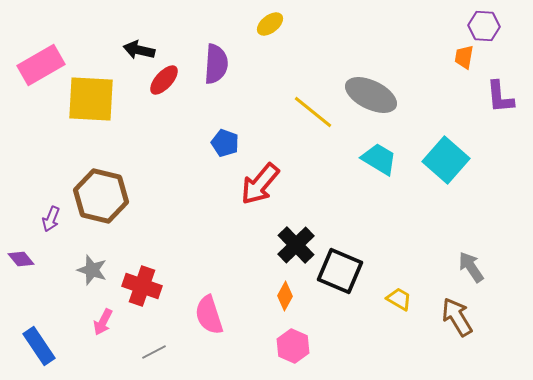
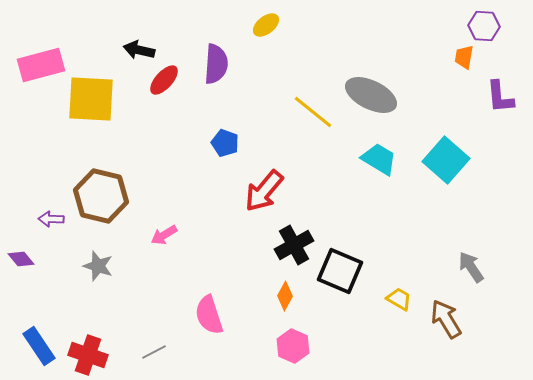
yellow ellipse: moved 4 px left, 1 px down
pink rectangle: rotated 15 degrees clockwise
red arrow: moved 4 px right, 7 px down
purple arrow: rotated 70 degrees clockwise
black cross: moved 2 px left; rotated 15 degrees clockwise
gray star: moved 6 px right, 4 px up
red cross: moved 54 px left, 69 px down
brown arrow: moved 11 px left, 2 px down
pink arrow: moved 61 px right, 87 px up; rotated 32 degrees clockwise
